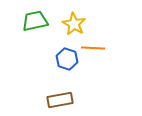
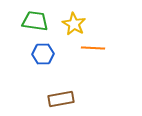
green trapezoid: rotated 20 degrees clockwise
blue hexagon: moved 24 px left, 5 px up; rotated 20 degrees counterclockwise
brown rectangle: moved 1 px right, 1 px up
